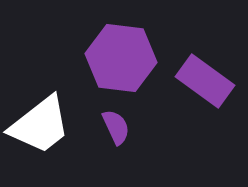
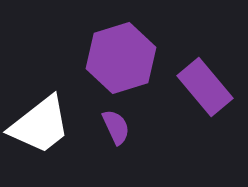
purple hexagon: rotated 24 degrees counterclockwise
purple rectangle: moved 6 px down; rotated 14 degrees clockwise
